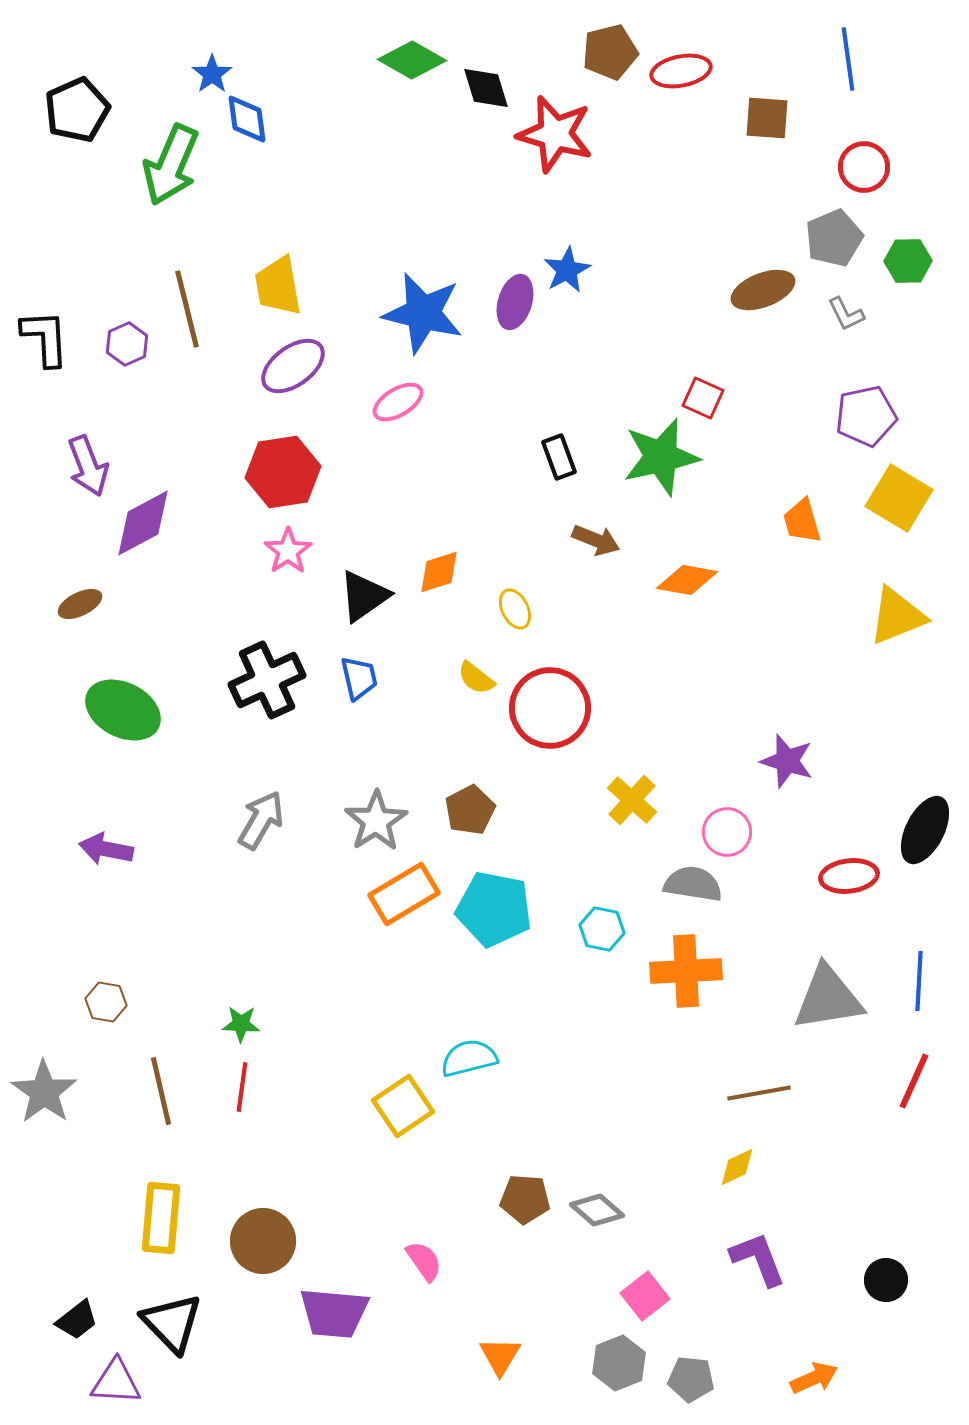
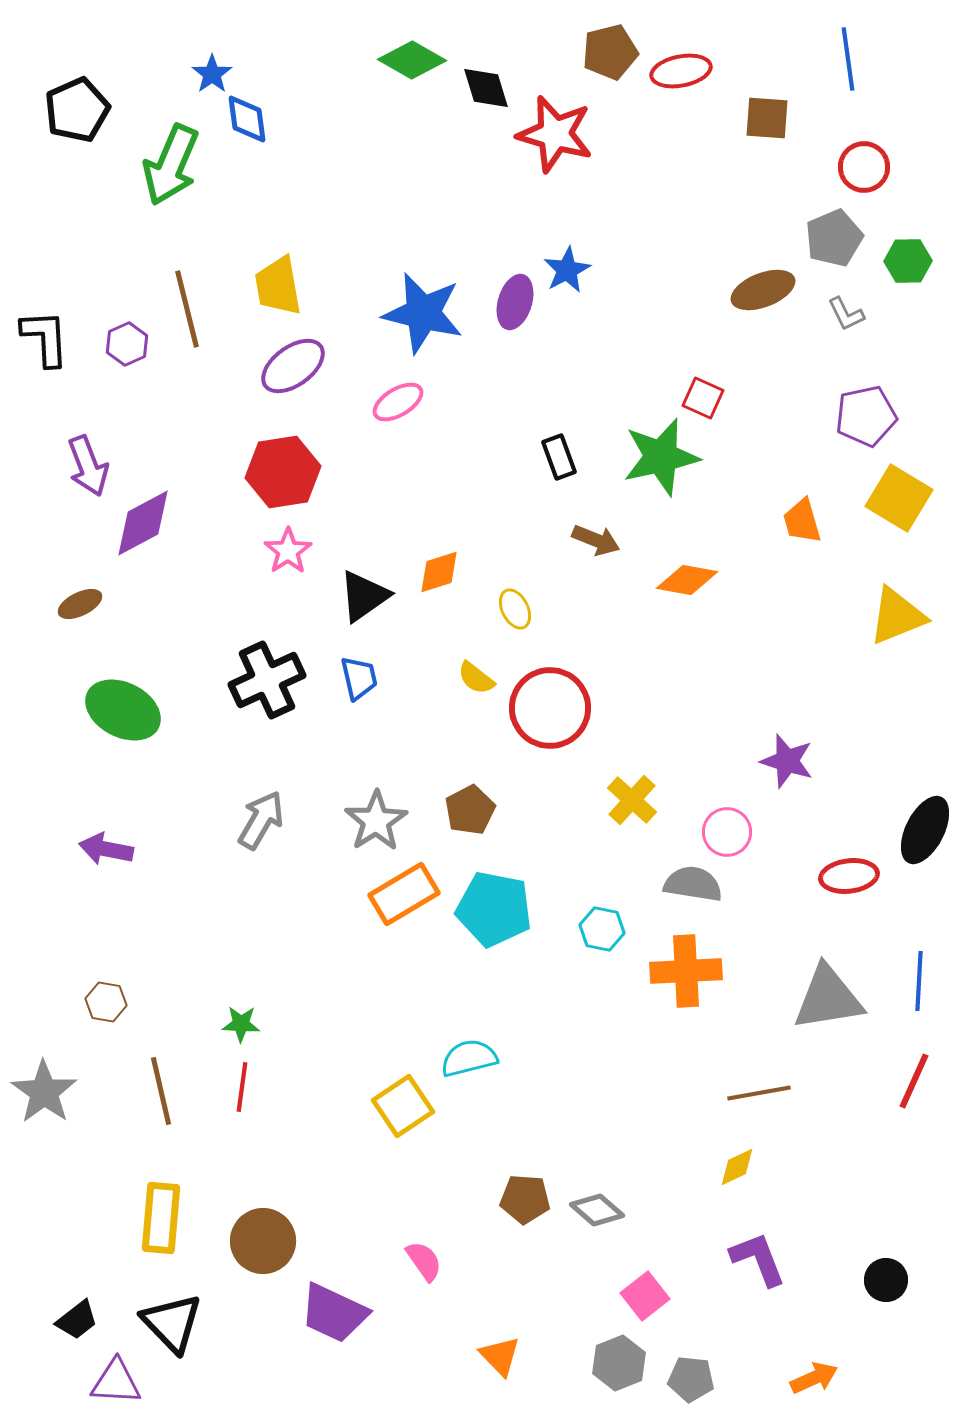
purple trapezoid at (334, 1313): rotated 20 degrees clockwise
orange triangle at (500, 1356): rotated 15 degrees counterclockwise
